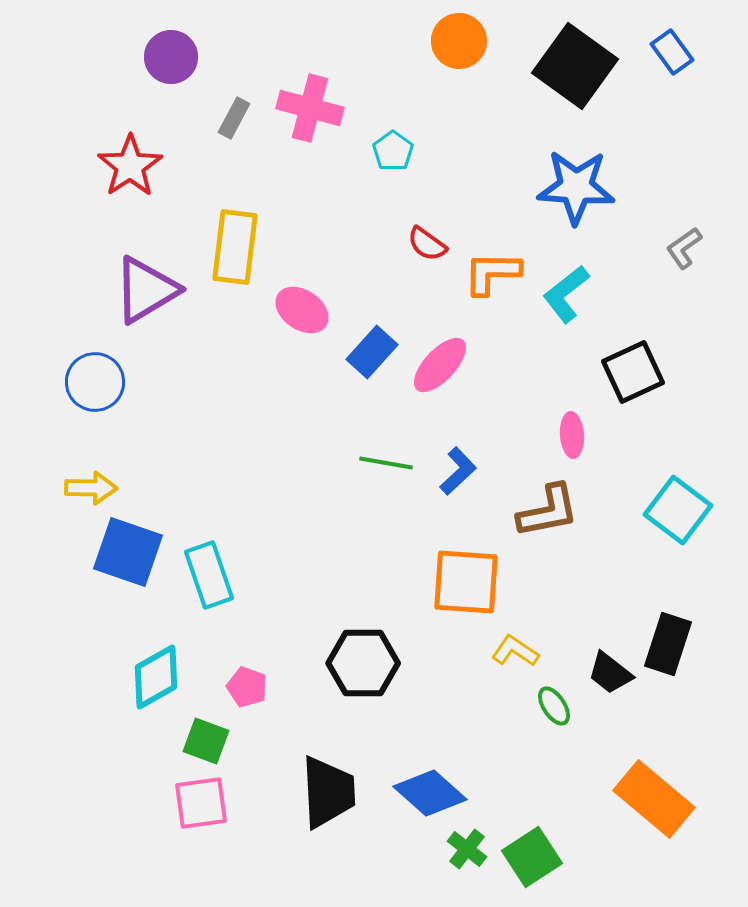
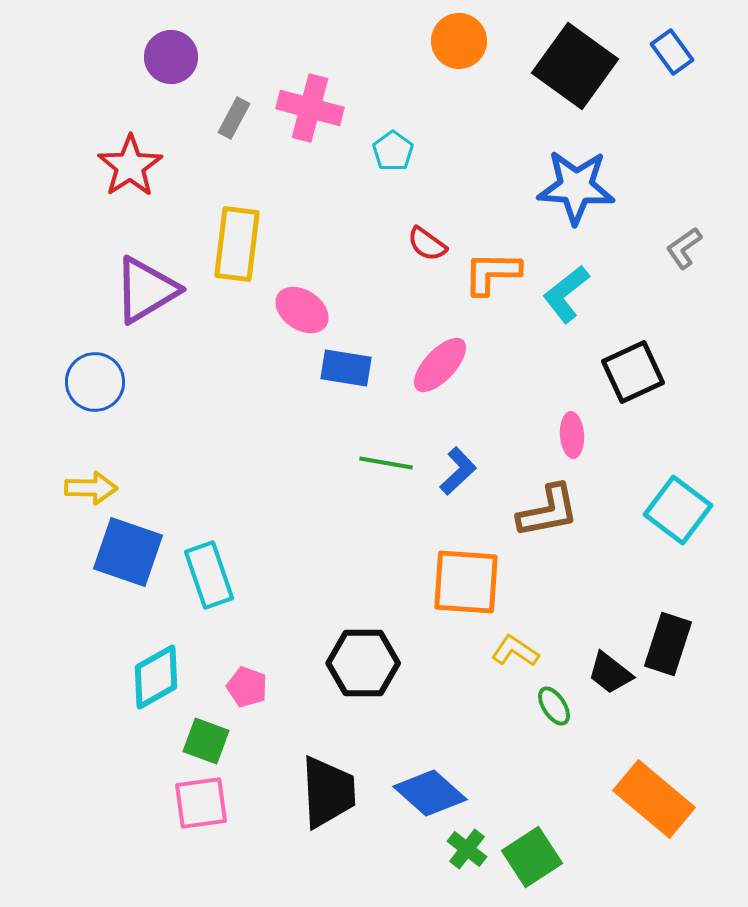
yellow rectangle at (235, 247): moved 2 px right, 3 px up
blue rectangle at (372, 352): moved 26 px left, 16 px down; rotated 57 degrees clockwise
